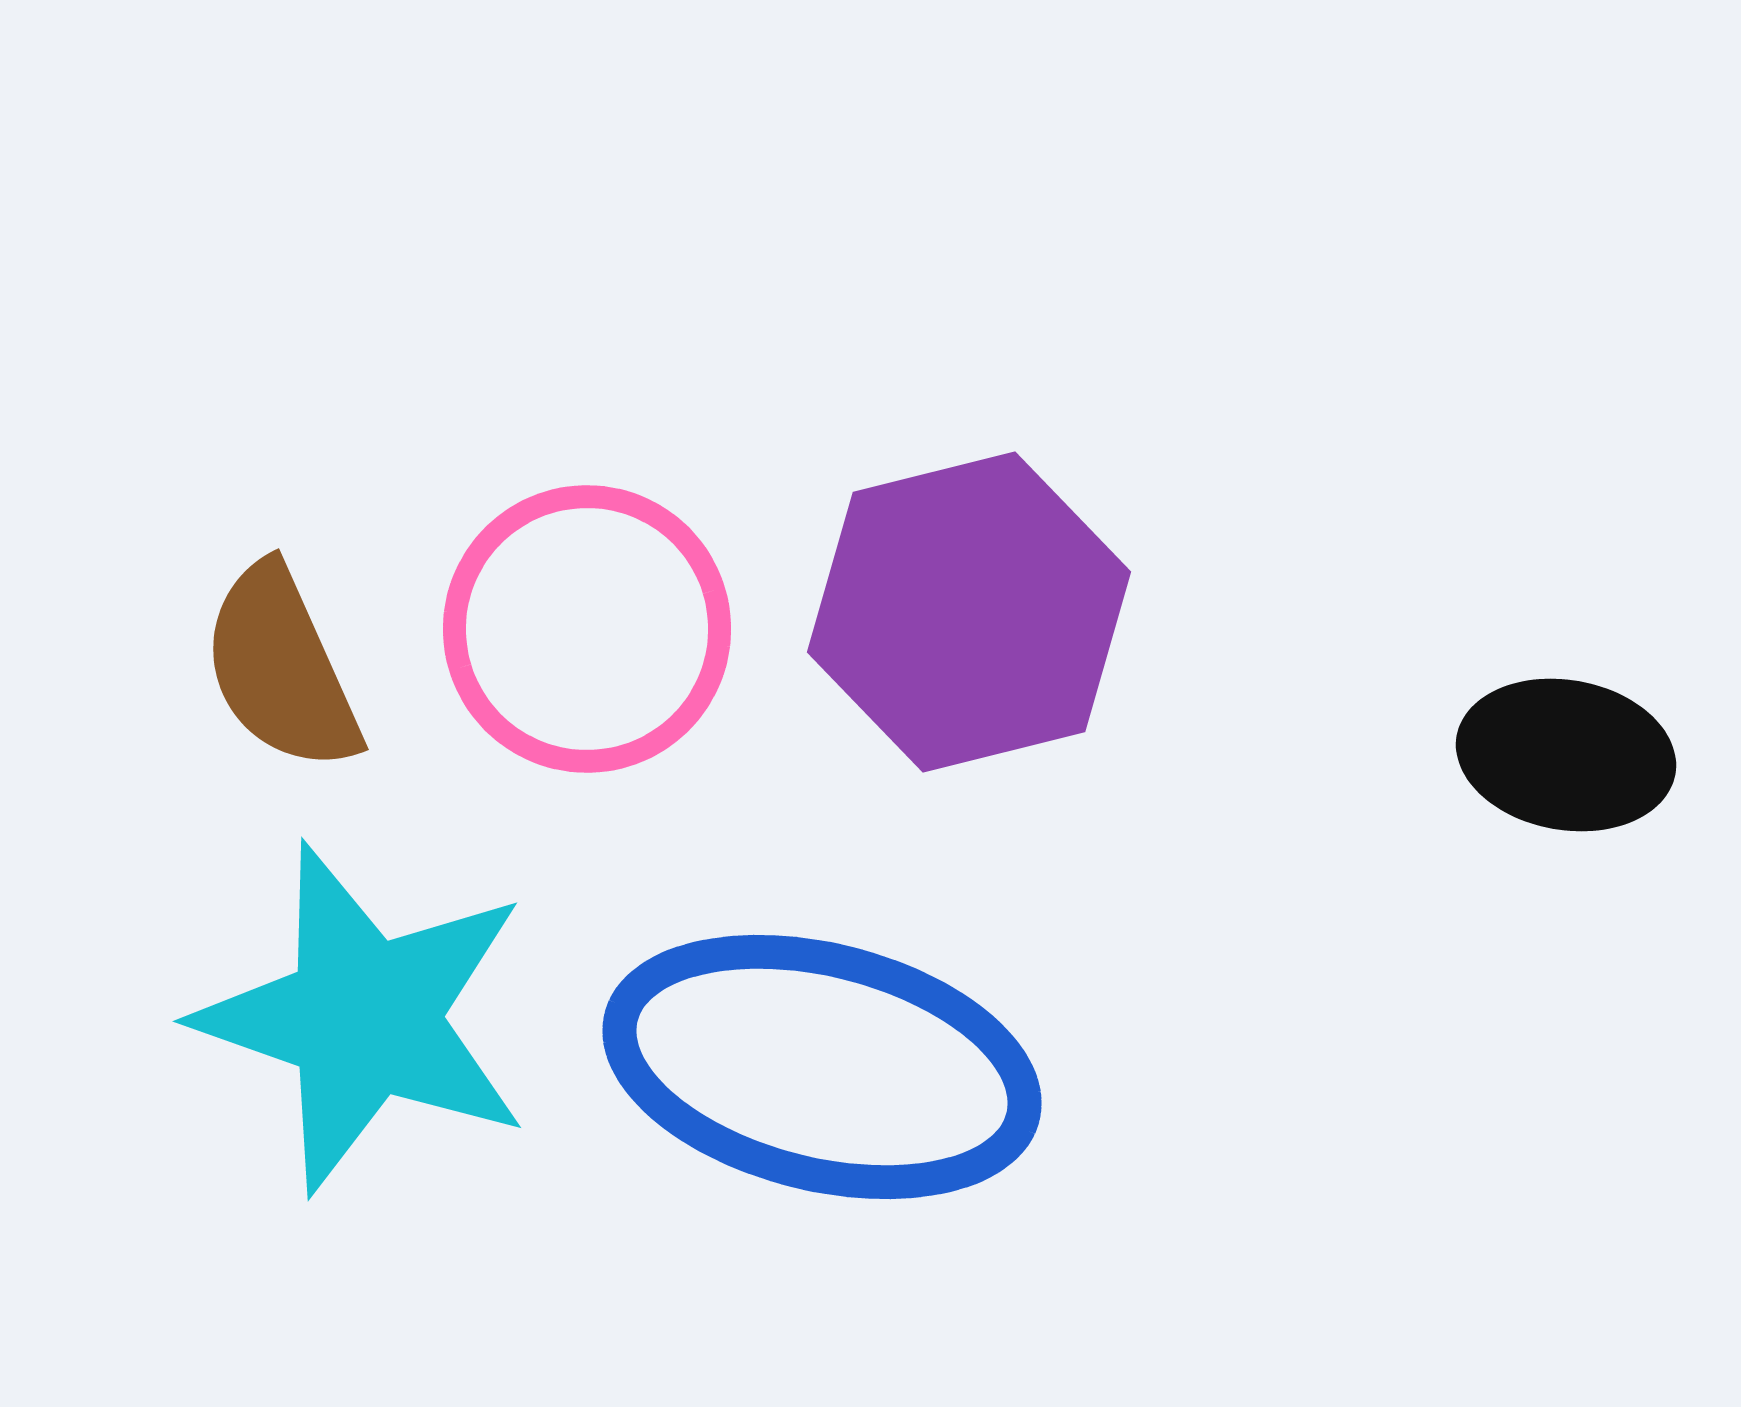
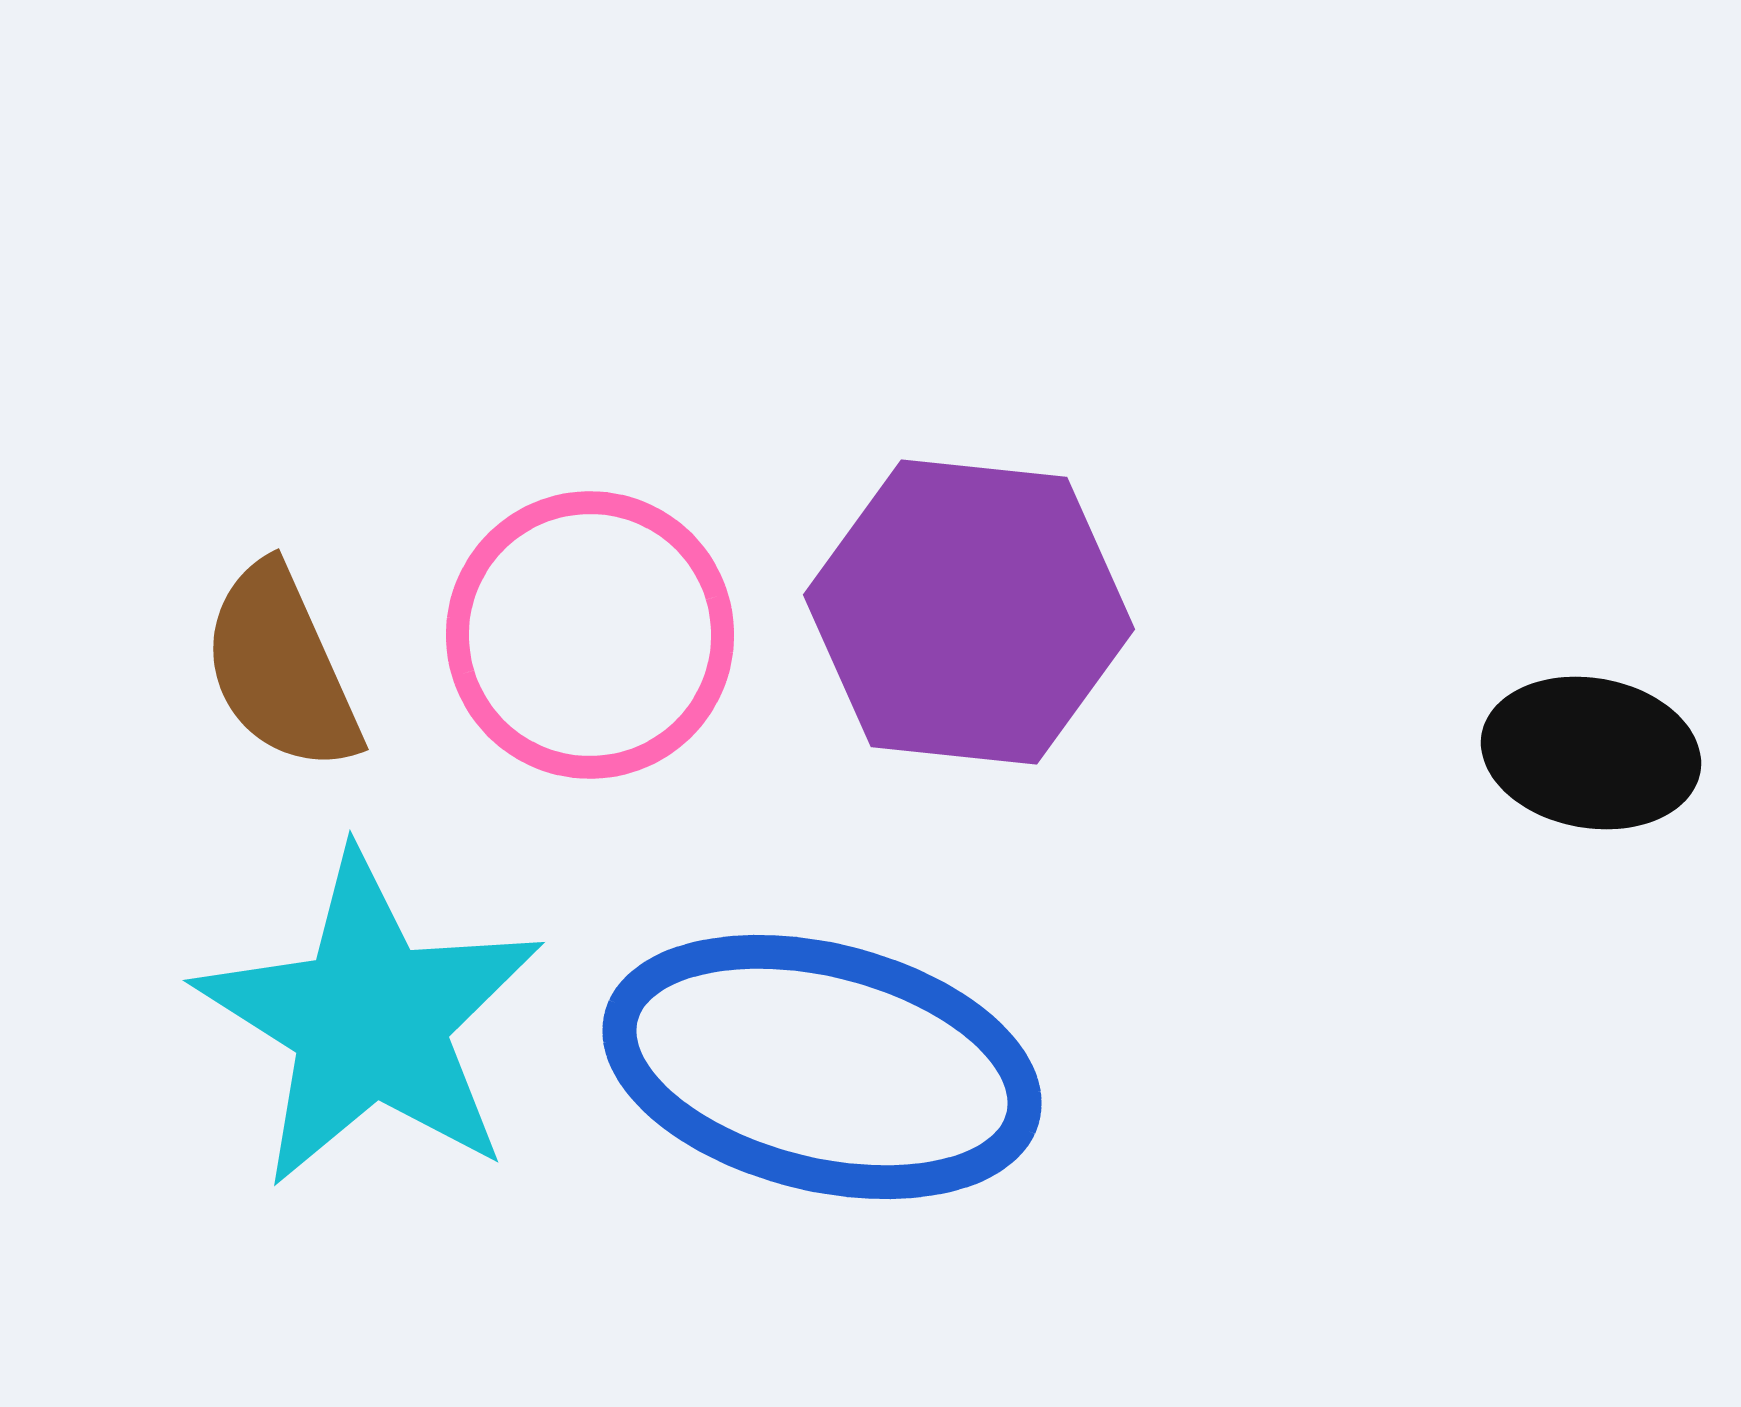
purple hexagon: rotated 20 degrees clockwise
pink circle: moved 3 px right, 6 px down
black ellipse: moved 25 px right, 2 px up
cyan star: moved 6 px right, 2 px down; rotated 13 degrees clockwise
